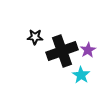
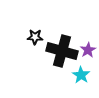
black cross: rotated 36 degrees clockwise
